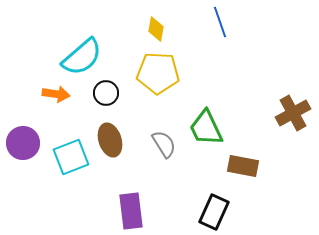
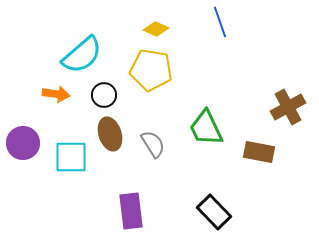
yellow diamond: rotated 75 degrees counterclockwise
cyan semicircle: moved 2 px up
yellow pentagon: moved 7 px left, 3 px up; rotated 6 degrees clockwise
black circle: moved 2 px left, 2 px down
brown cross: moved 5 px left, 6 px up
brown ellipse: moved 6 px up
gray semicircle: moved 11 px left
cyan square: rotated 21 degrees clockwise
brown rectangle: moved 16 px right, 14 px up
black rectangle: rotated 68 degrees counterclockwise
